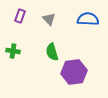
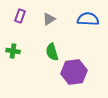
gray triangle: rotated 40 degrees clockwise
